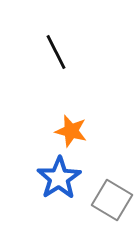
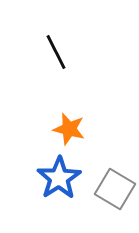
orange star: moved 2 px left, 2 px up
gray square: moved 3 px right, 11 px up
